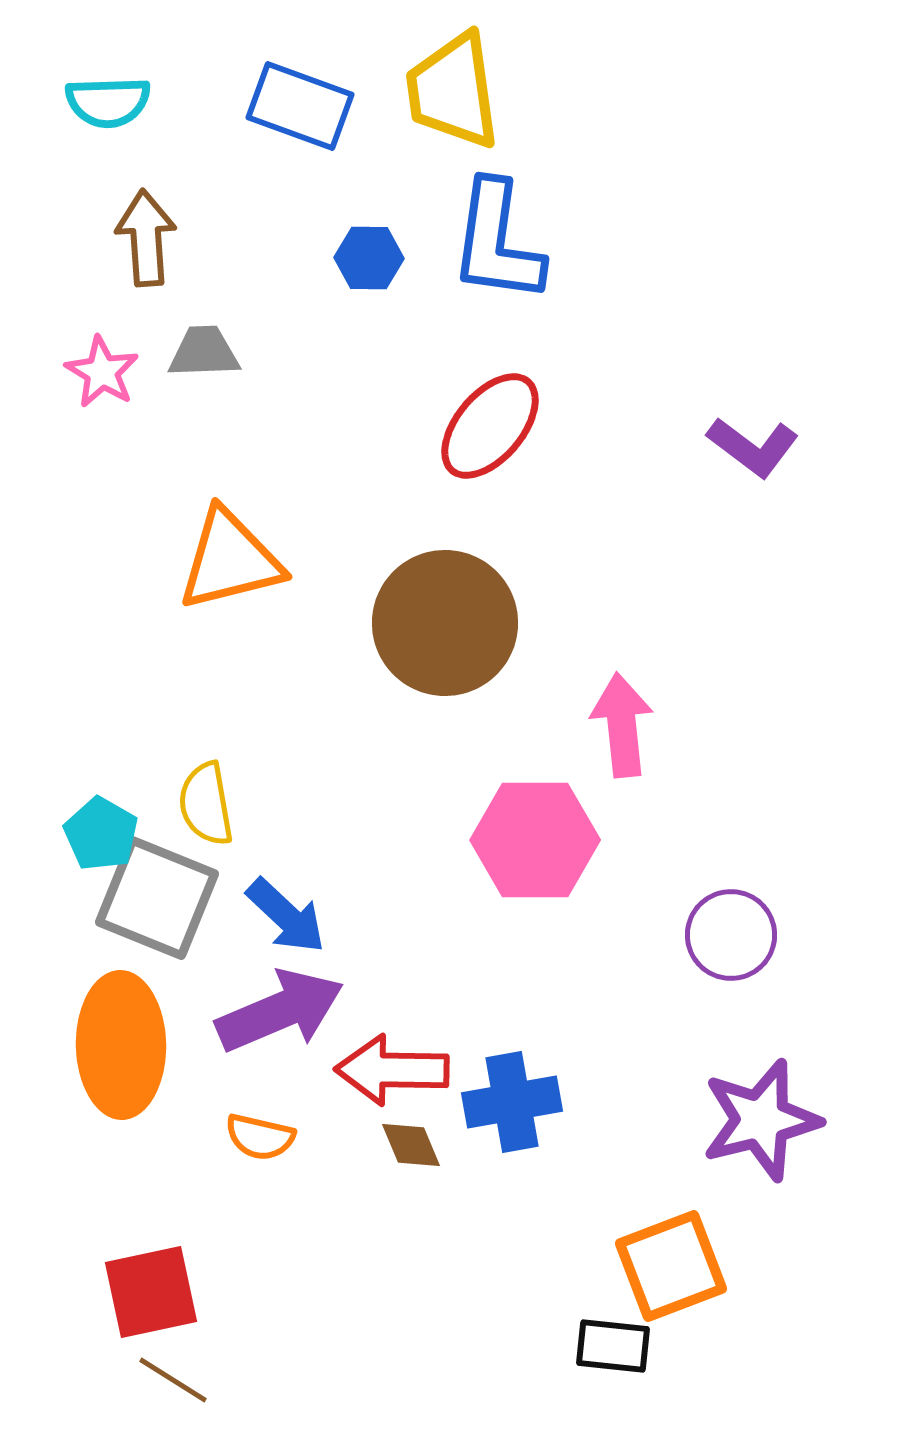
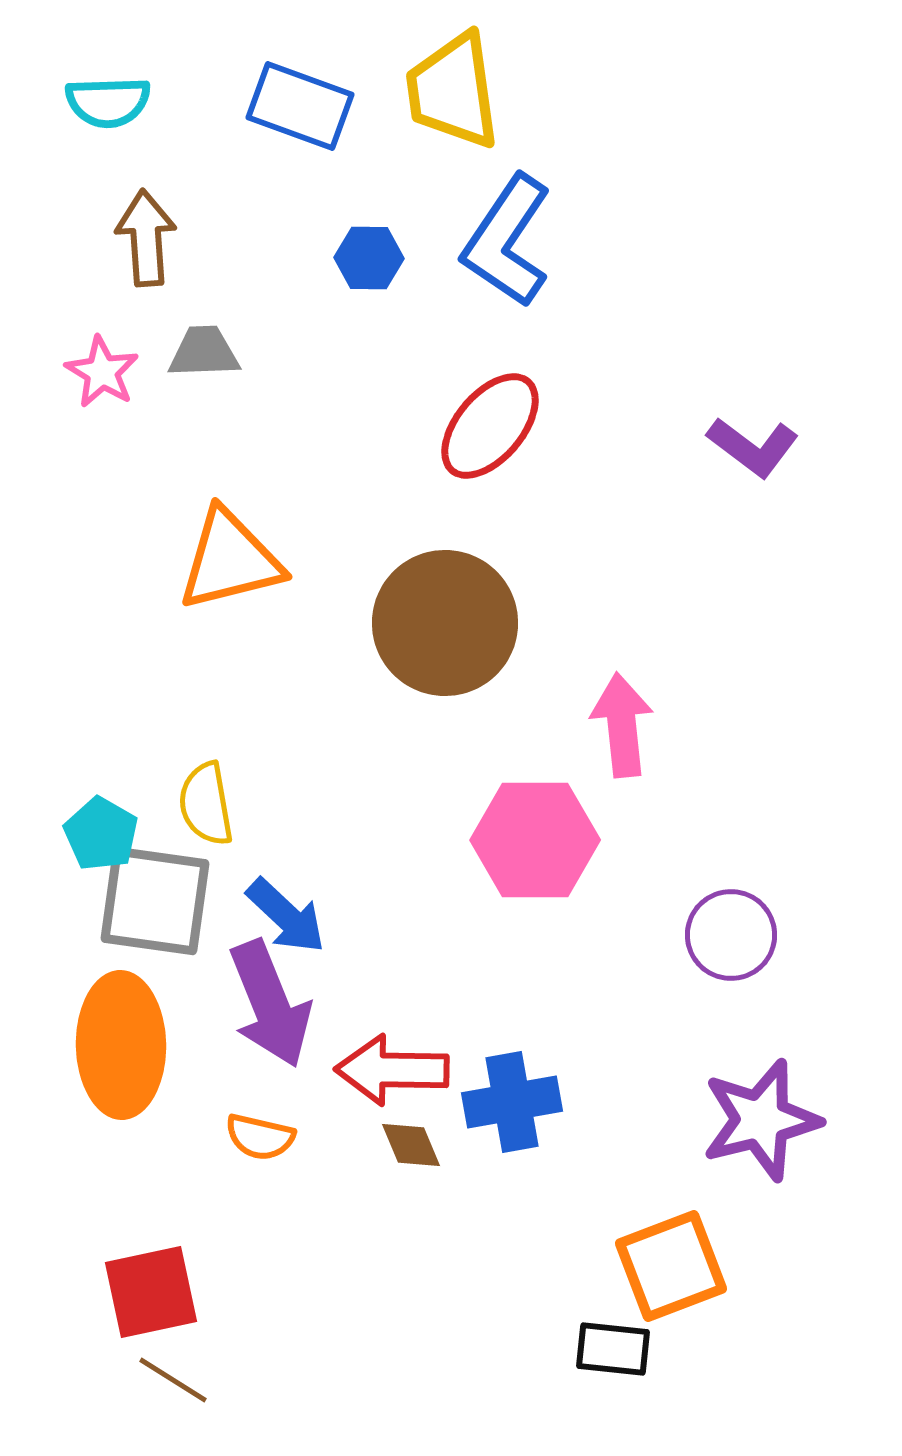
blue L-shape: moved 10 px right, 1 px up; rotated 26 degrees clockwise
gray square: moved 2 px left, 3 px down; rotated 14 degrees counterclockwise
purple arrow: moved 10 px left, 7 px up; rotated 91 degrees clockwise
black rectangle: moved 3 px down
